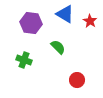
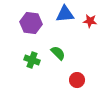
blue triangle: rotated 36 degrees counterclockwise
red star: rotated 24 degrees counterclockwise
green semicircle: moved 6 px down
green cross: moved 8 px right
